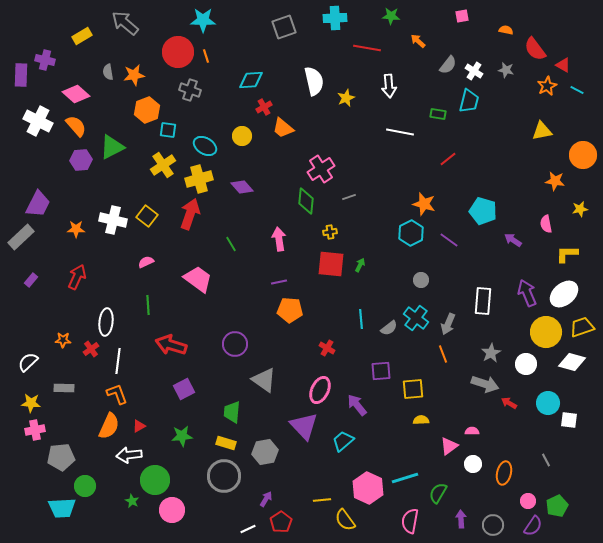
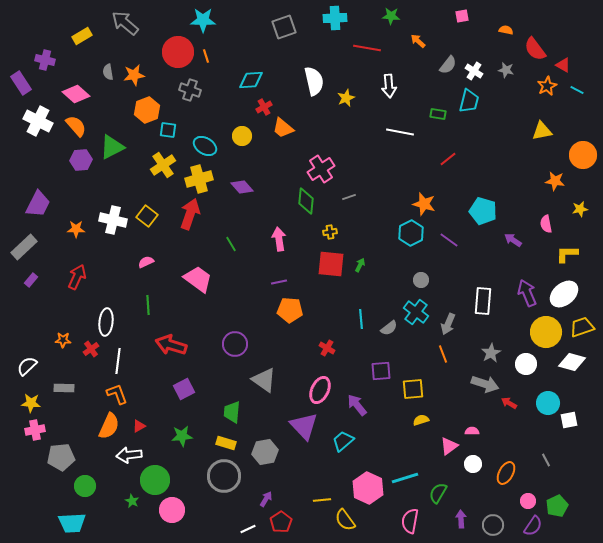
purple rectangle at (21, 75): moved 8 px down; rotated 35 degrees counterclockwise
gray rectangle at (21, 237): moved 3 px right, 10 px down
cyan cross at (416, 318): moved 6 px up
white semicircle at (28, 362): moved 1 px left, 4 px down
yellow semicircle at (421, 420): rotated 14 degrees counterclockwise
white square at (569, 420): rotated 18 degrees counterclockwise
orange ellipse at (504, 473): moved 2 px right; rotated 15 degrees clockwise
cyan trapezoid at (62, 508): moved 10 px right, 15 px down
